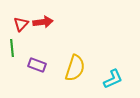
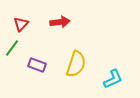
red arrow: moved 17 px right
green line: rotated 42 degrees clockwise
yellow semicircle: moved 1 px right, 4 px up
